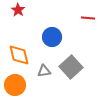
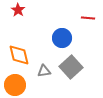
blue circle: moved 10 px right, 1 px down
